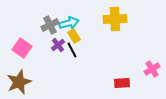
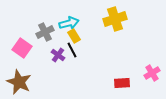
yellow cross: rotated 15 degrees counterclockwise
gray cross: moved 5 px left, 7 px down
purple cross: moved 10 px down; rotated 16 degrees counterclockwise
pink cross: moved 4 px down
brown star: rotated 25 degrees counterclockwise
